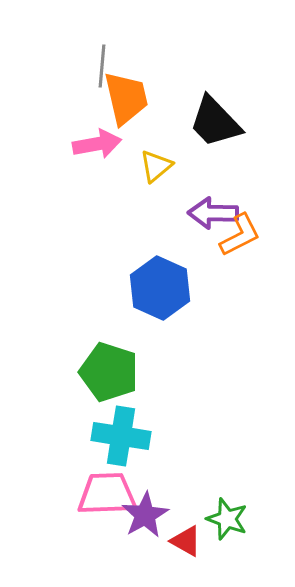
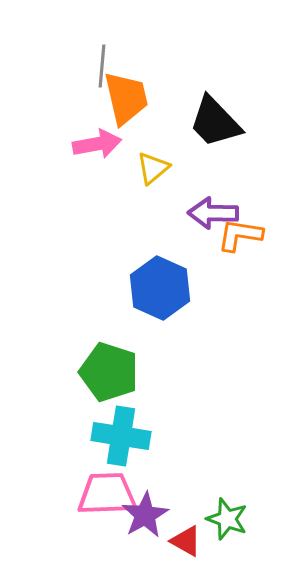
yellow triangle: moved 3 px left, 2 px down
orange L-shape: rotated 144 degrees counterclockwise
